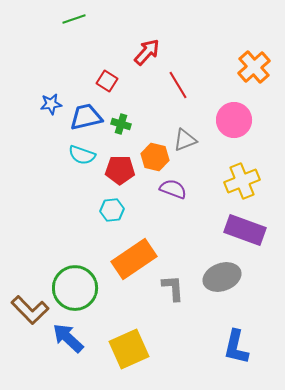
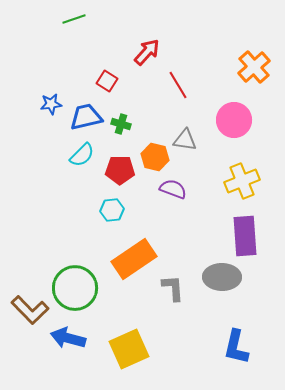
gray triangle: rotated 30 degrees clockwise
cyan semicircle: rotated 64 degrees counterclockwise
purple rectangle: moved 6 px down; rotated 66 degrees clockwise
gray ellipse: rotated 21 degrees clockwise
blue arrow: rotated 28 degrees counterclockwise
